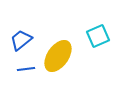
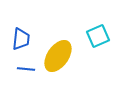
blue trapezoid: moved 1 px up; rotated 135 degrees clockwise
blue line: rotated 12 degrees clockwise
